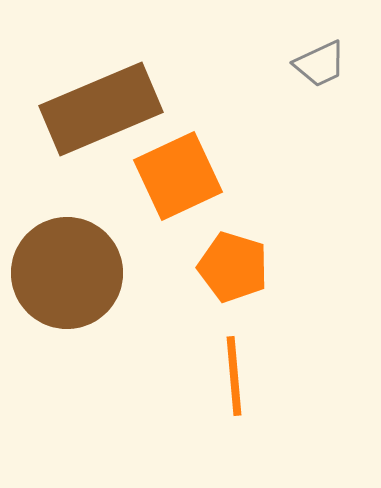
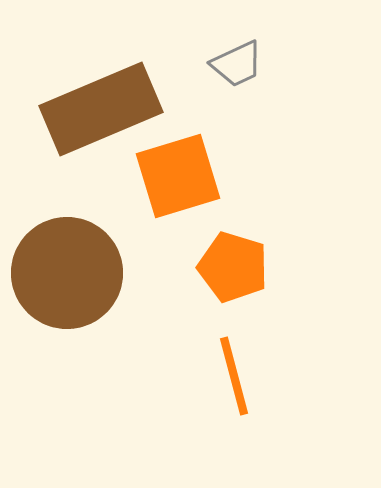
gray trapezoid: moved 83 px left
orange square: rotated 8 degrees clockwise
orange line: rotated 10 degrees counterclockwise
